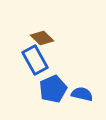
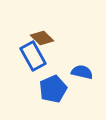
blue rectangle: moved 2 px left, 4 px up
blue semicircle: moved 22 px up
